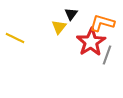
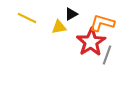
black triangle: rotated 24 degrees clockwise
yellow triangle: rotated 42 degrees clockwise
yellow line: moved 12 px right, 20 px up
